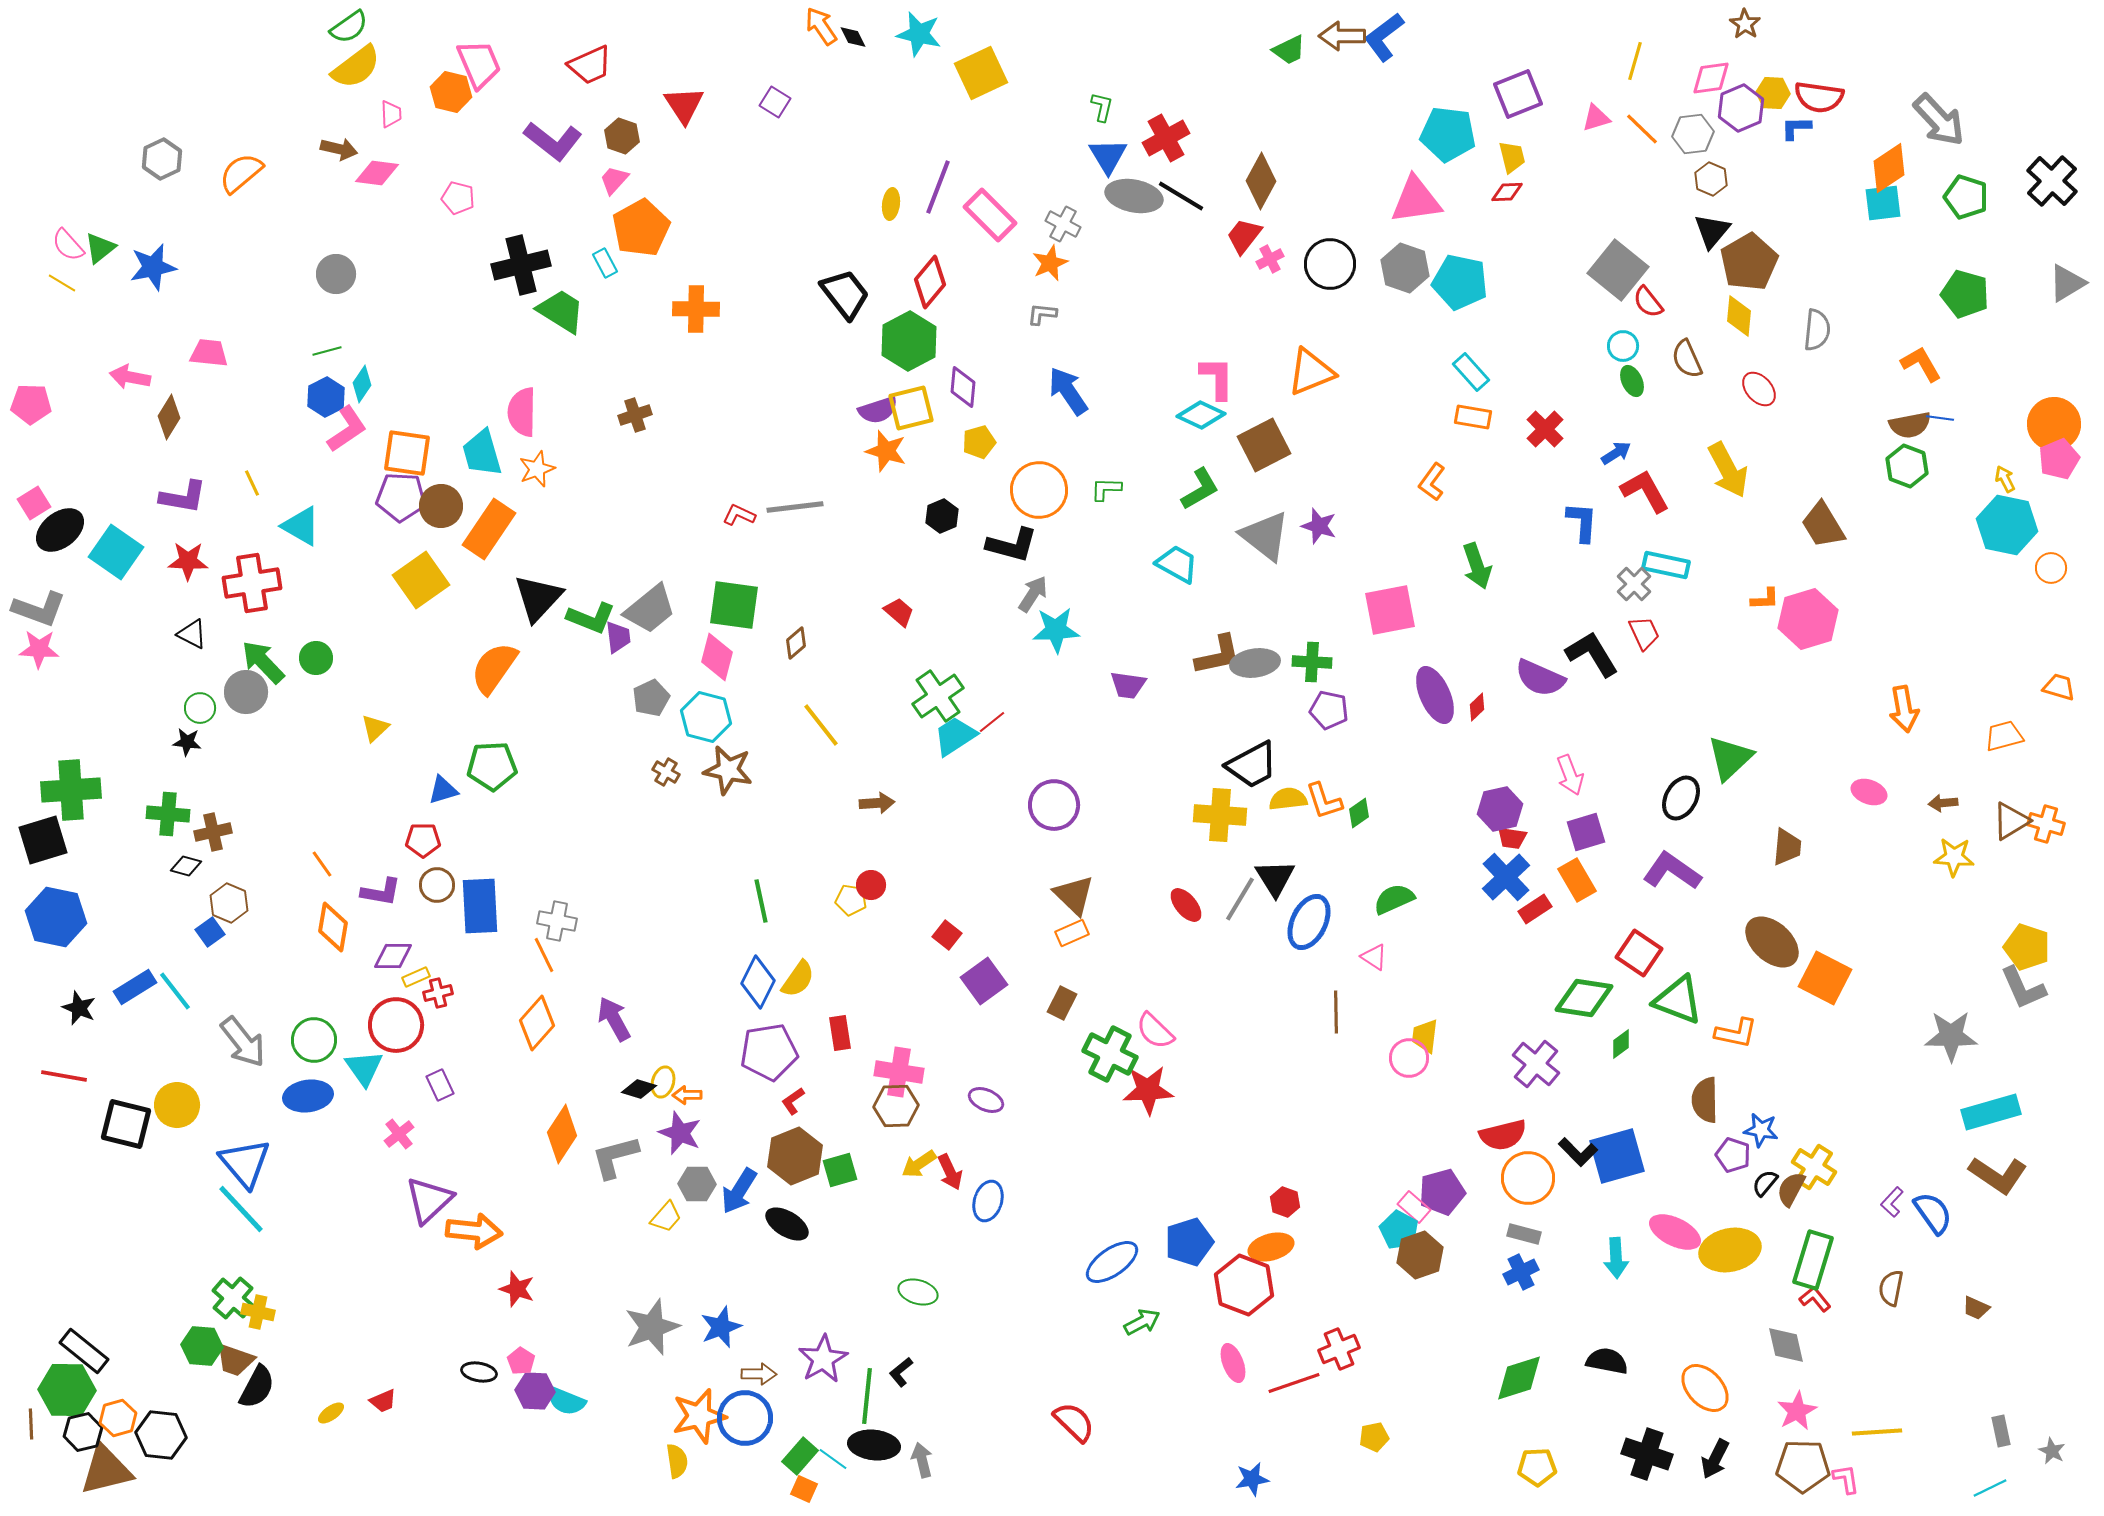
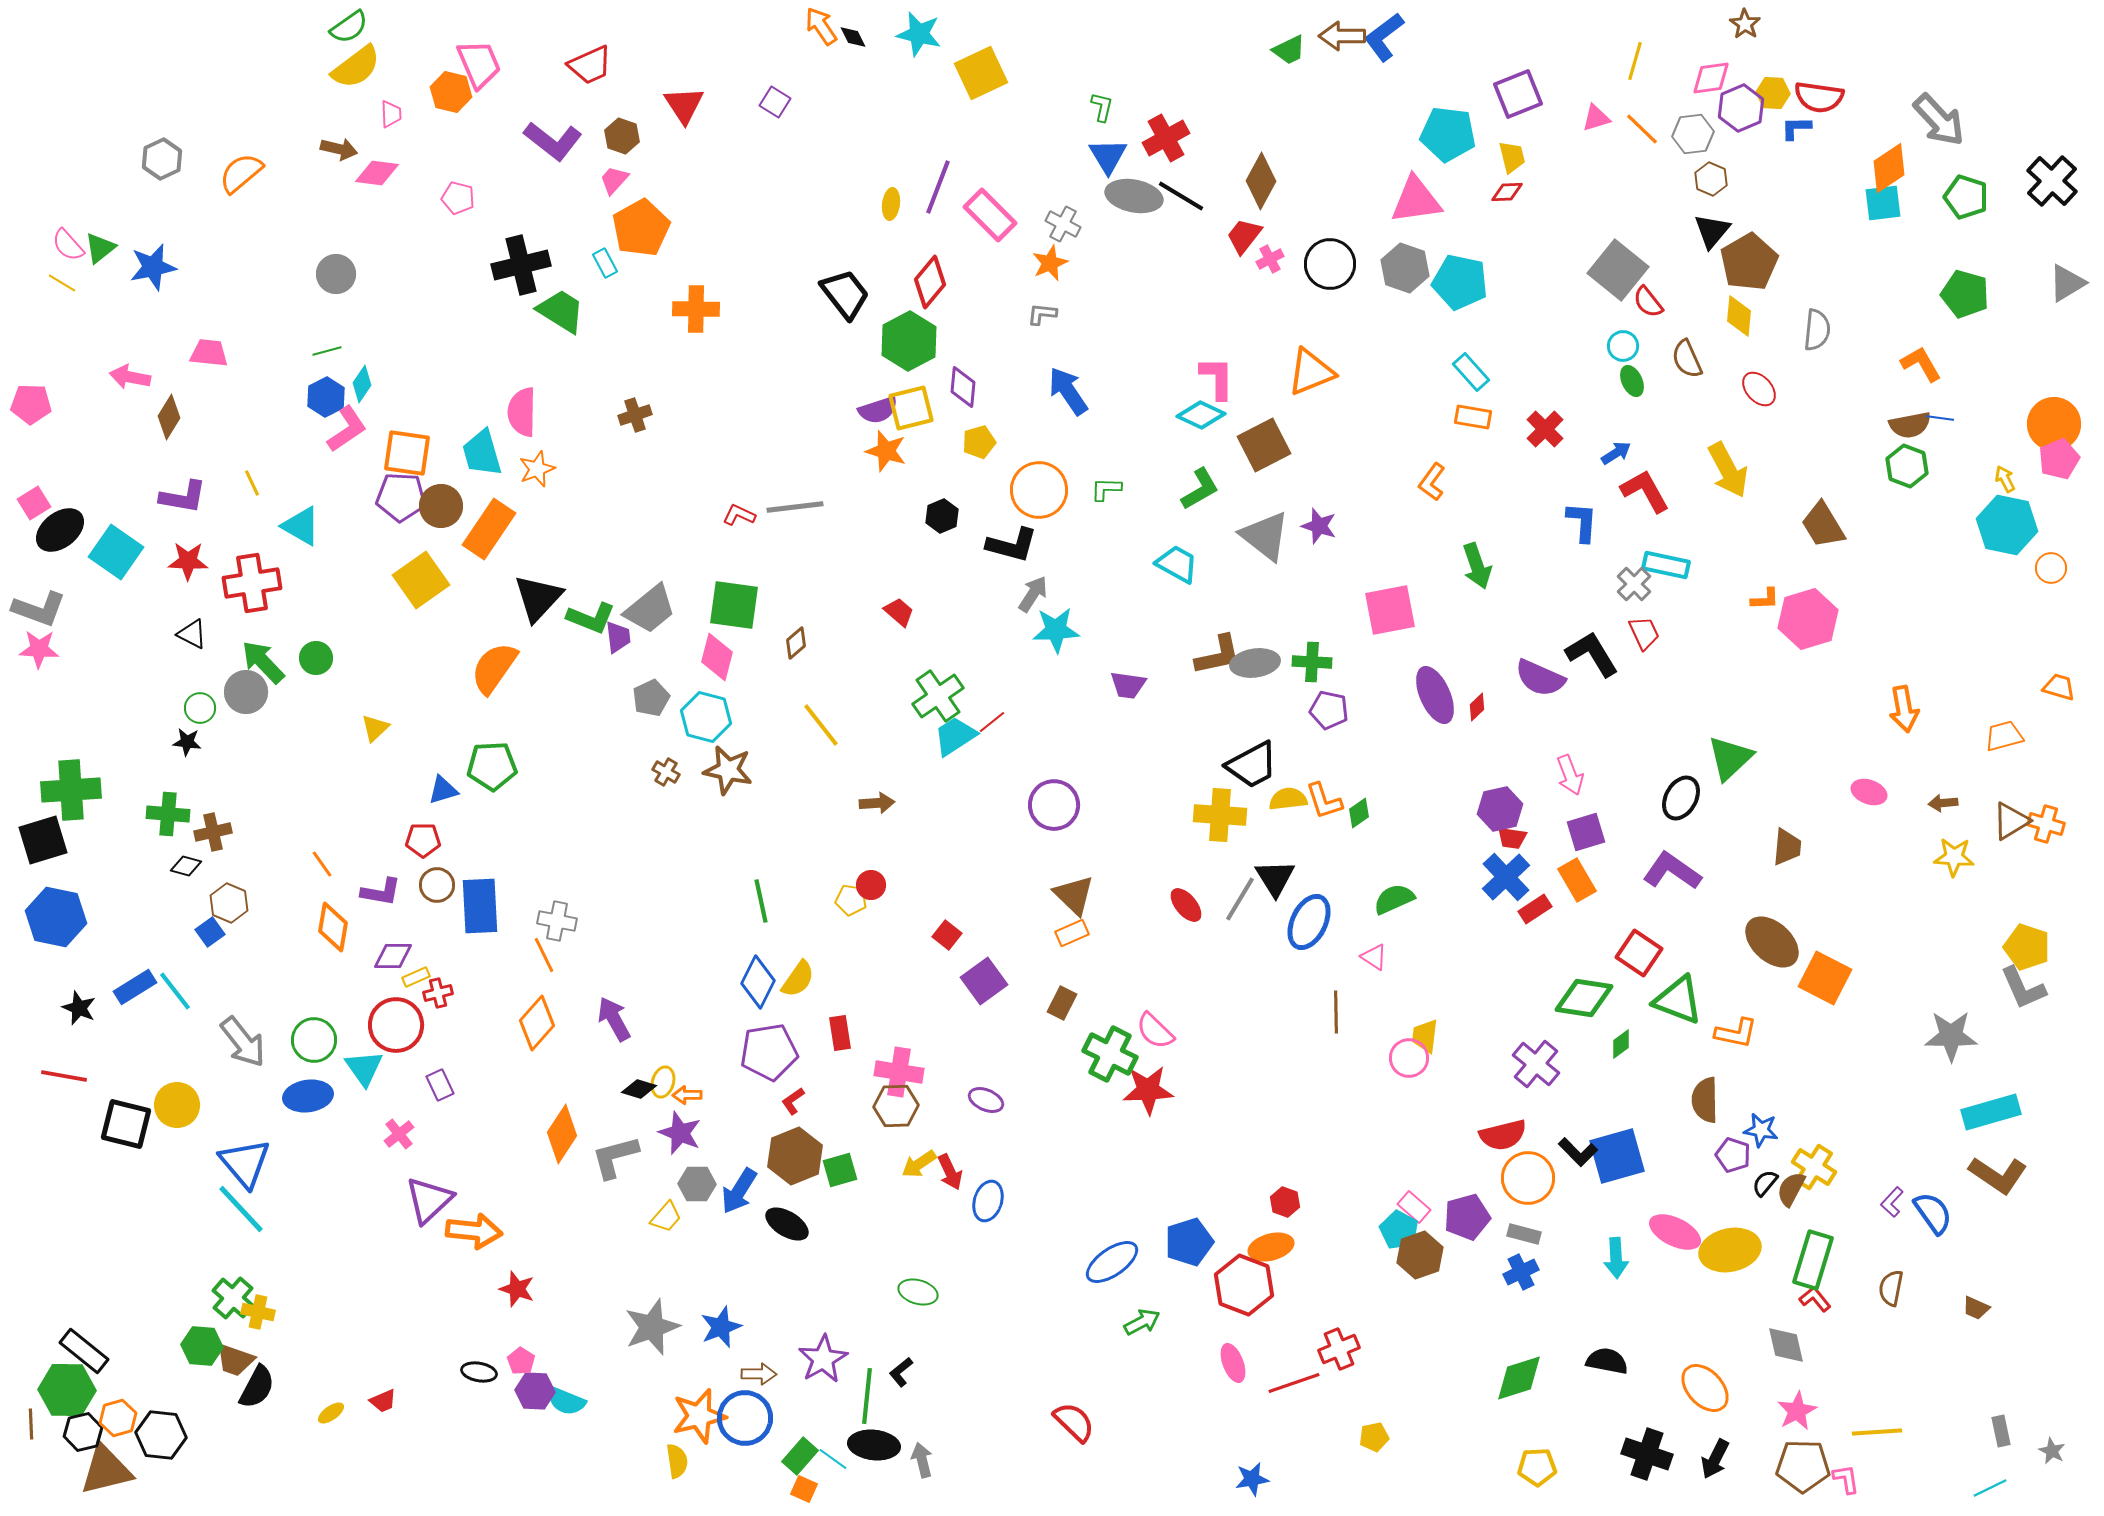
purple pentagon at (1442, 1192): moved 25 px right, 25 px down
